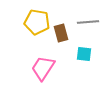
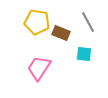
gray line: rotated 65 degrees clockwise
brown rectangle: rotated 54 degrees counterclockwise
pink trapezoid: moved 4 px left
